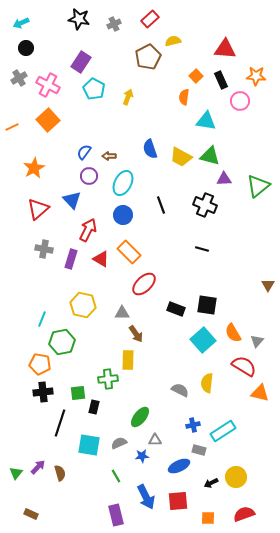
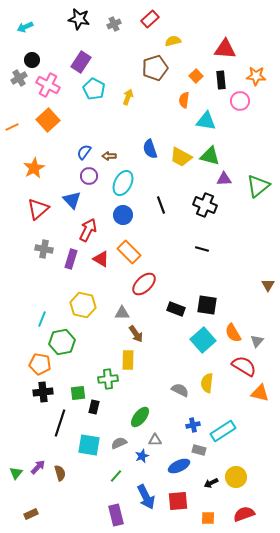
cyan arrow at (21, 23): moved 4 px right, 4 px down
black circle at (26, 48): moved 6 px right, 12 px down
brown pentagon at (148, 57): moved 7 px right, 11 px down; rotated 10 degrees clockwise
black rectangle at (221, 80): rotated 18 degrees clockwise
orange semicircle at (184, 97): moved 3 px down
blue star at (142, 456): rotated 16 degrees counterclockwise
green line at (116, 476): rotated 72 degrees clockwise
brown rectangle at (31, 514): rotated 48 degrees counterclockwise
